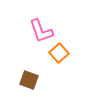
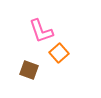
brown square: moved 10 px up
